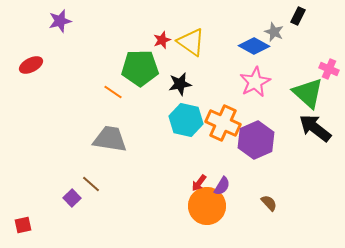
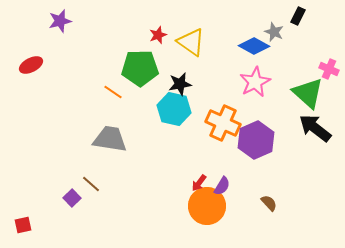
red star: moved 4 px left, 5 px up
cyan hexagon: moved 12 px left, 11 px up
